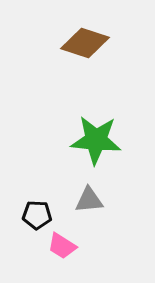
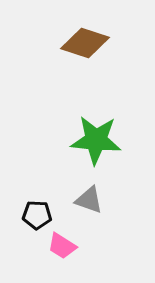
gray triangle: rotated 24 degrees clockwise
